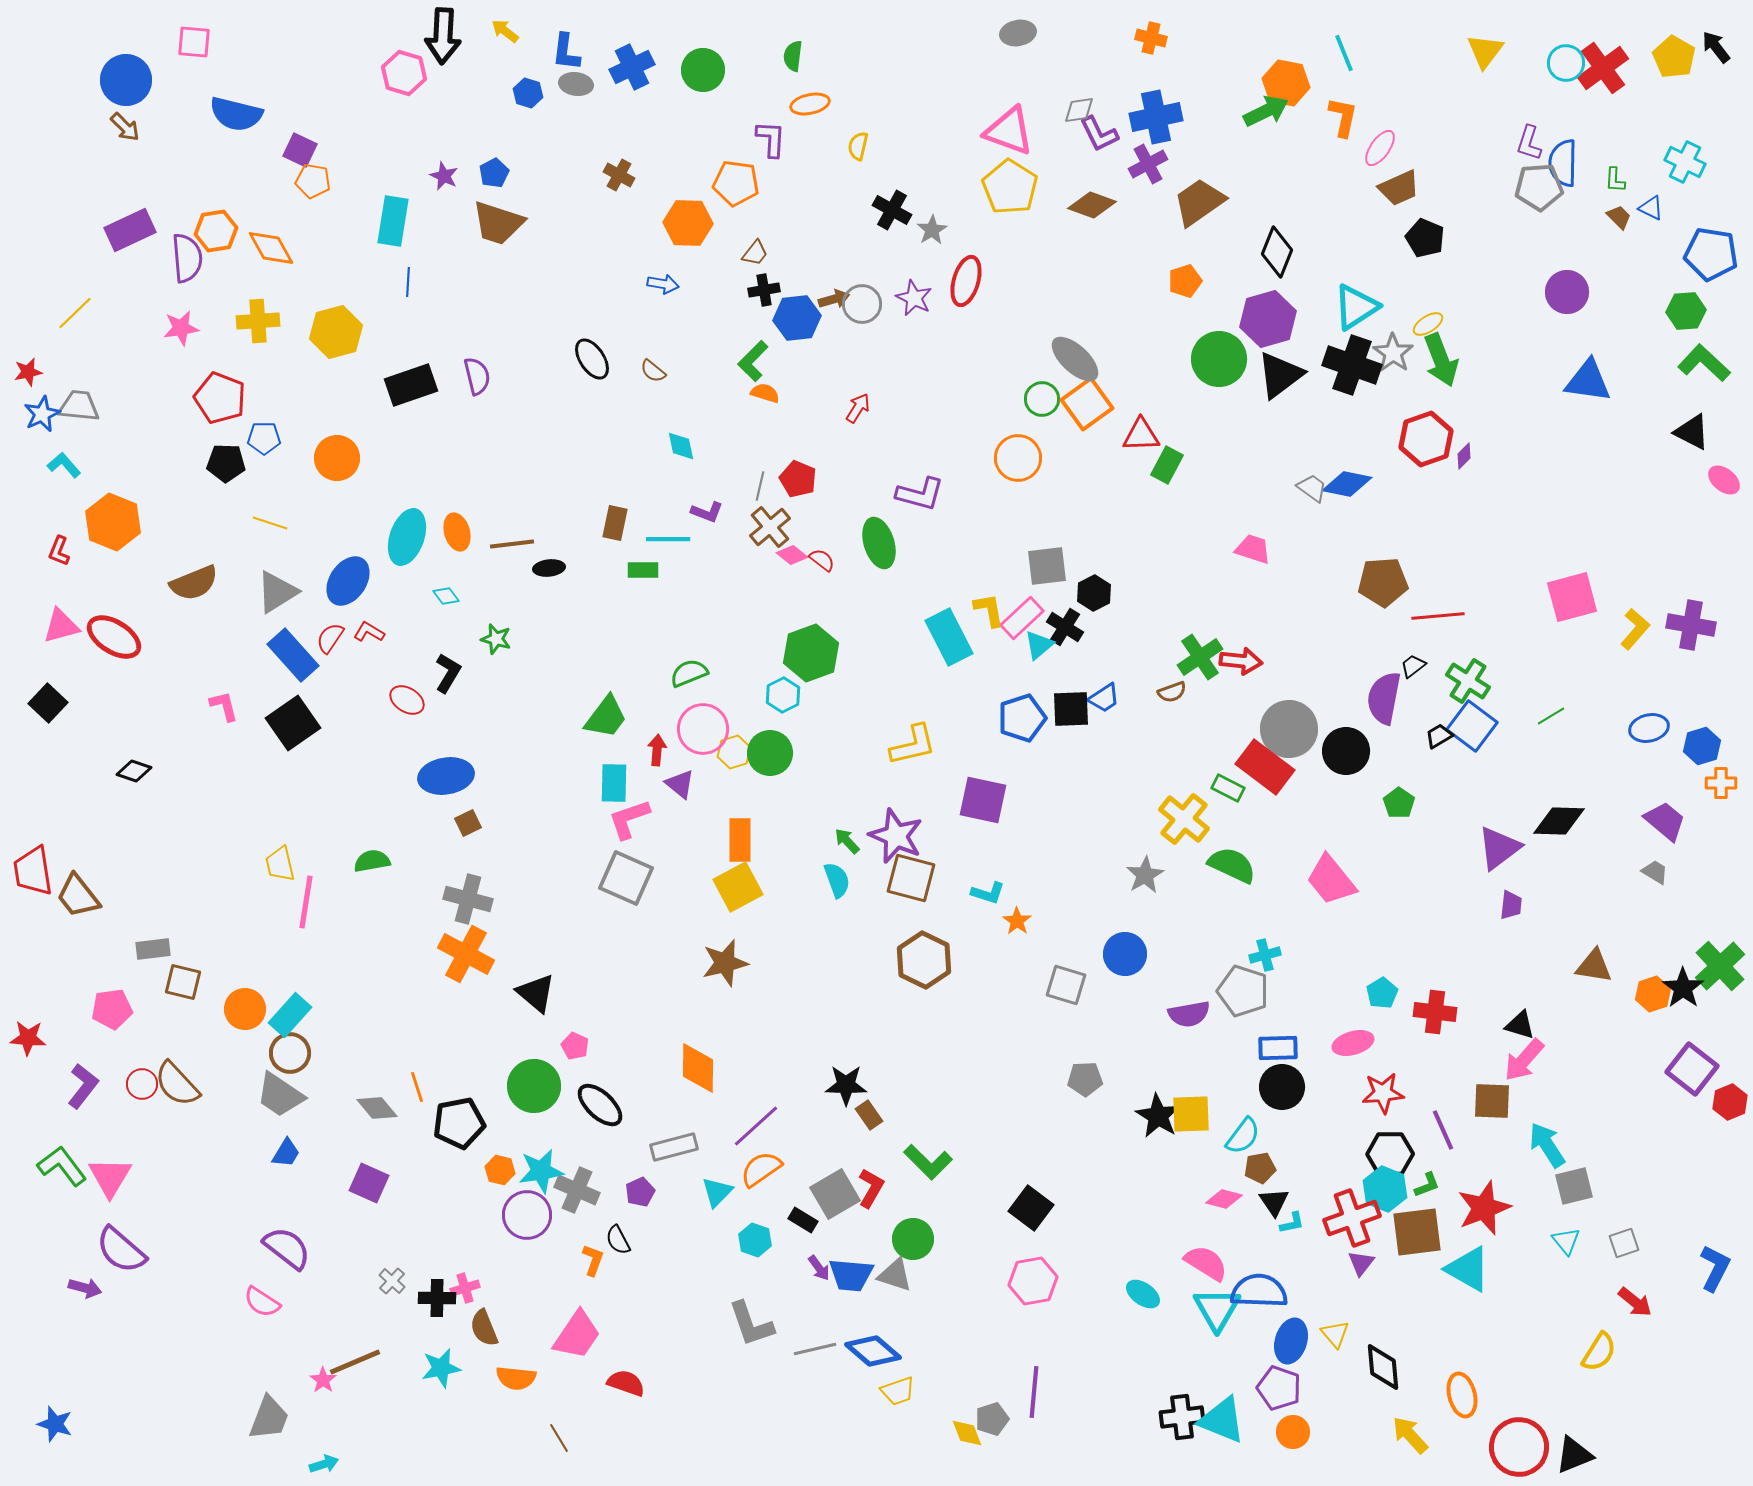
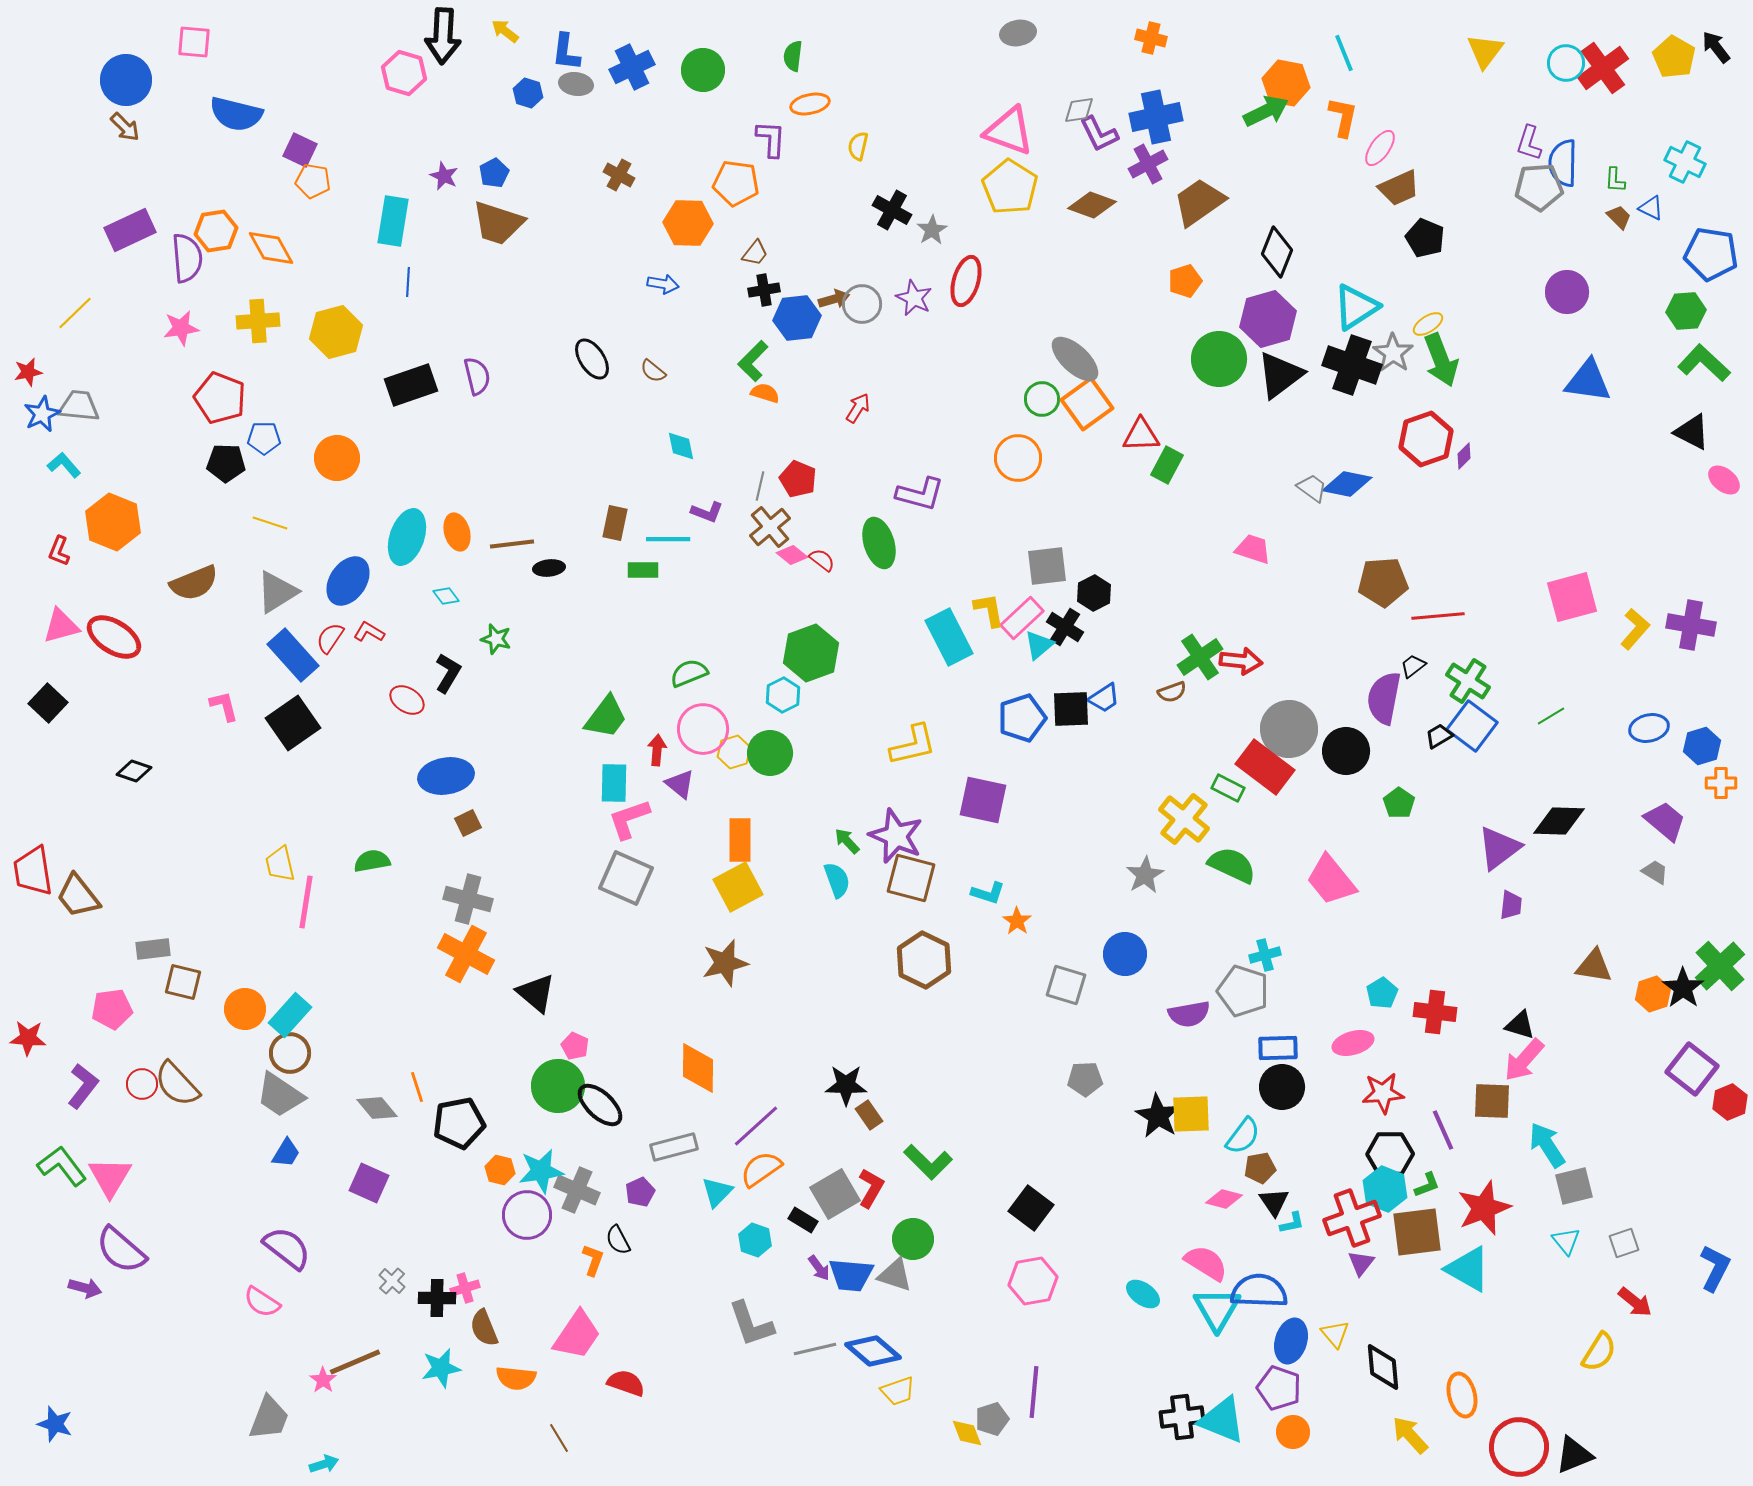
green circle at (534, 1086): moved 24 px right
